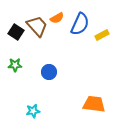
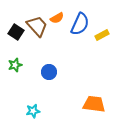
green star: rotated 16 degrees counterclockwise
